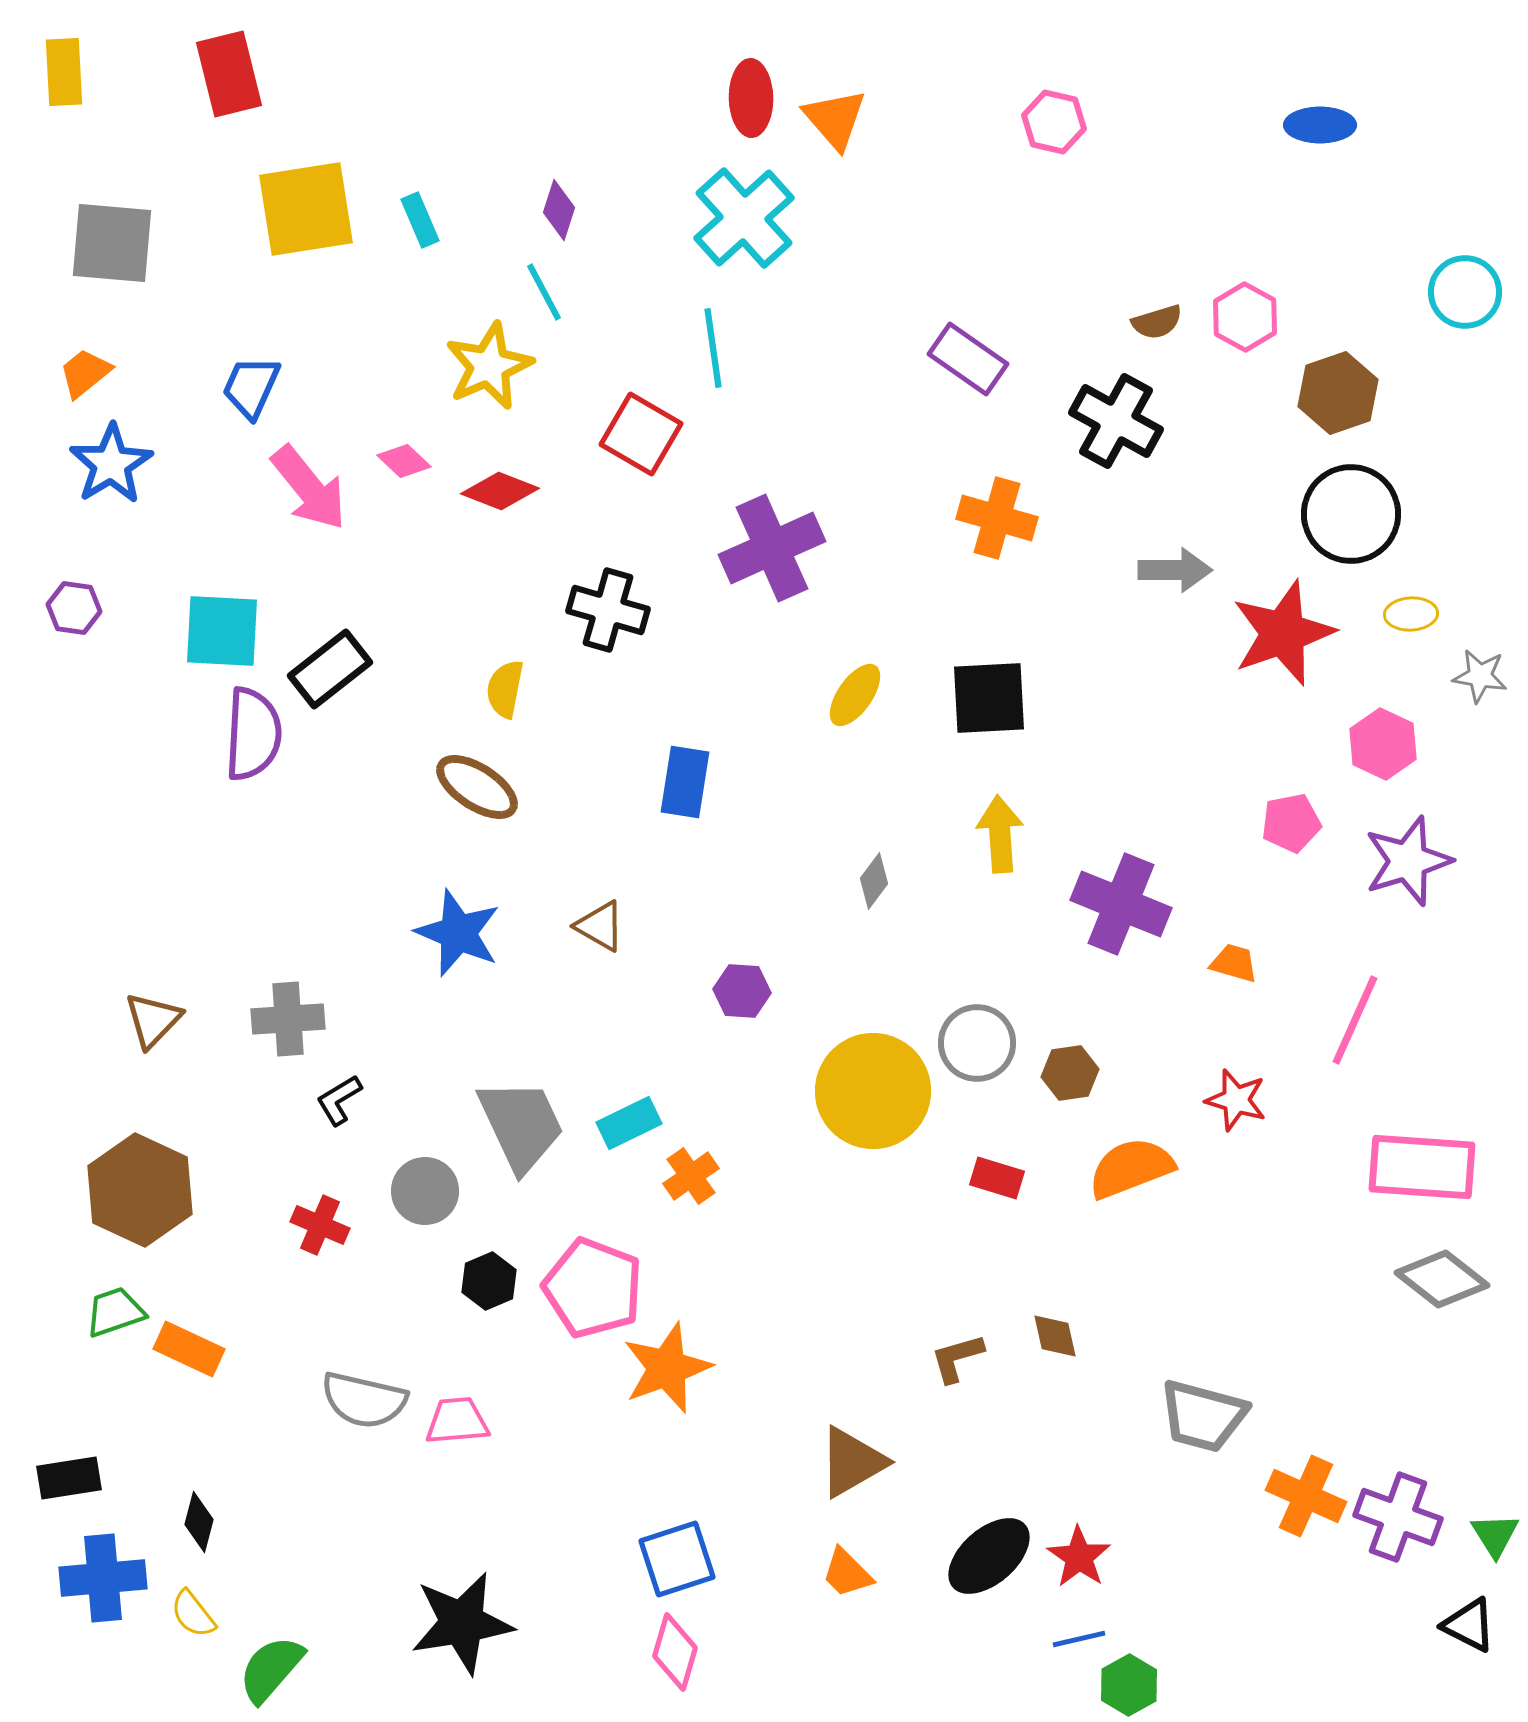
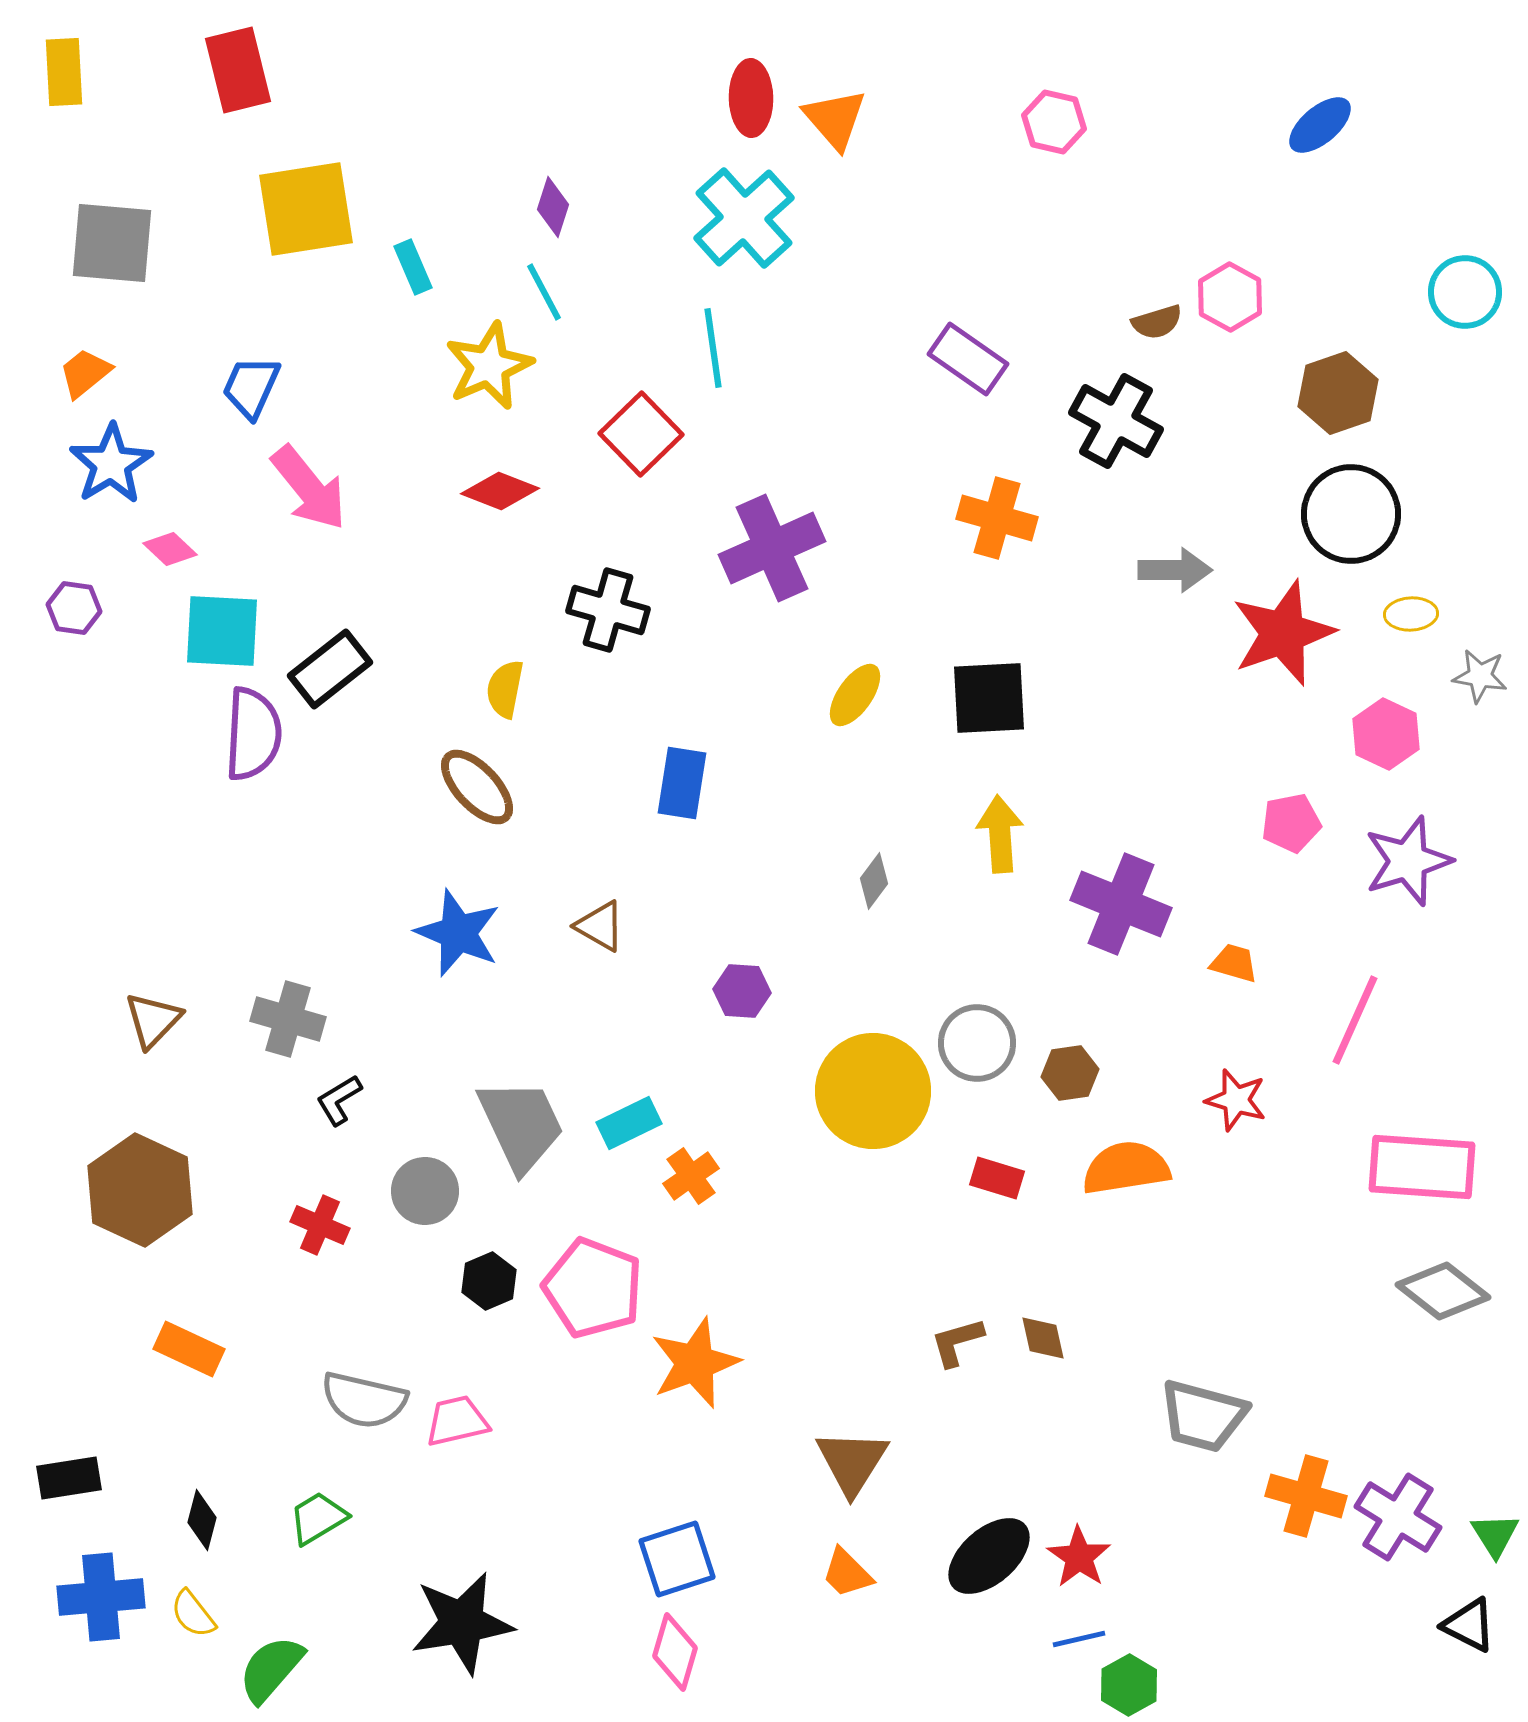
red rectangle at (229, 74): moved 9 px right, 4 px up
blue ellipse at (1320, 125): rotated 40 degrees counterclockwise
purple diamond at (559, 210): moved 6 px left, 3 px up
cyan rectangle at (420, 220): moved 7 px left, 47 px down
pink hexagon at (1245, 317): moved 15 px left, 20 px up
red square at (641, 434): rotated 16 degrees clockwise
pink diamond at (404, 461): moved 234 px left, 88 px down
pink hexagon at (1383, 744): moved 3 px right, 10 px up
blue rectangle at (685, 782): moved 3 px left, 1 px down
brown ellipse at (477, 787): rotated 14 degrees clockwise
gray cross at (288, 1019): rotated 20 degrees clockwise
orange semicircle at (1131, 1168): moved 5 px left; rotated 12 degrees clockwise
gray diamond at (1442, 1279): moved 1 px right, 12 px down
green trapezoid at (115, 1312): moved 203 px right, 206 px down; rotated 12 degrees counterclockwise
brown diamond at (1055, 1336): moved 12 px left, 2 px down
brown L-shape at (957, 1358): moved 16 px up
orange star at (667, 1368): moved 28 px right, 5 px up
pink trapezoid at (457, 1421): rotated 8 degrees counterclockwise
brown triangle at (852, 1462): rotated 28 degrees counterclockwise
orange cross at (1306, 1496): rotated 8 degrees counterclockwise
purple cross at (1398, 1517): rotated 12 degrees clockwise
black diamond at (199, 1522): moved 3 px right, 2 px up
blue cross at (103, 1578): moved 2 px left, 19 px down
